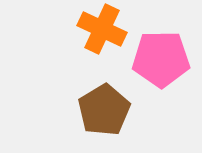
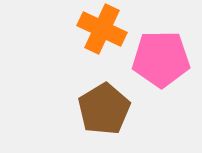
brown pentagon: moved 1 px up
